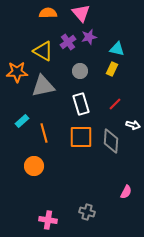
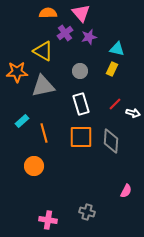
purple cross: moved 3 px left, 9 px up
white arrow: moved 12 px up
pink semicircle: moved 1 px up
